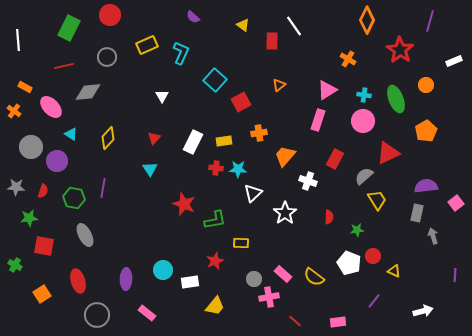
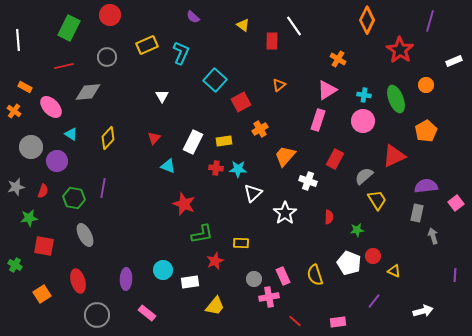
orange cross at (348, 59): moved 10 px left
orange cross at (259, 133): moved 1 px right, 4 px up; rotated 21 degrees counterclockwise
red triangle at (388, 153): moved 6 px right, 3 px down
cyan triangle at (150, 169): moved 18 px right, 3 px up; rotated 35 degrees counterclockwise
gray star at (16, 187): rotated 18 degrees counterclockwise
green L-shape at (215, 220): moved 13 px left, 14 px down
pink rectangle at (283, 274): moved 2 px down; rotated 24 degrees clockwise
yellow semicircle at (314, 277): moved 1 px right, 2 px up; rotated 35 degrees clockwise
